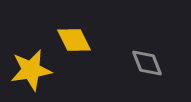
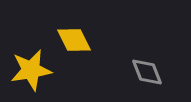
gray diamond: moved 9 px down
